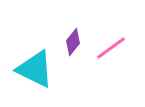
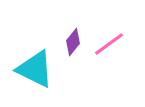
pink line: moved 2 px left, 4 px up
